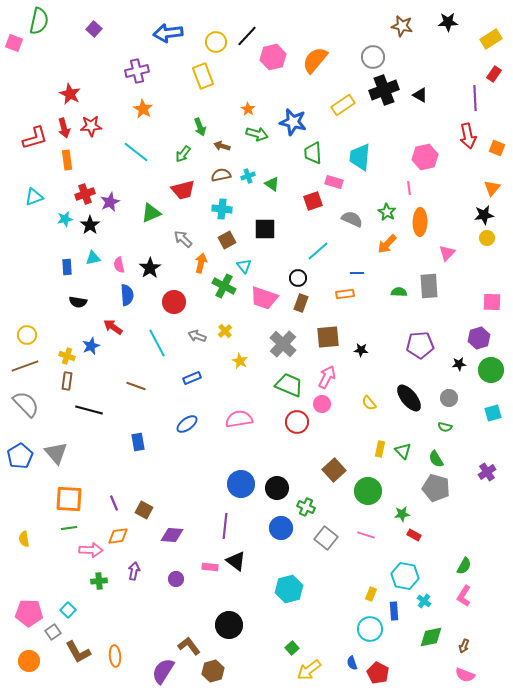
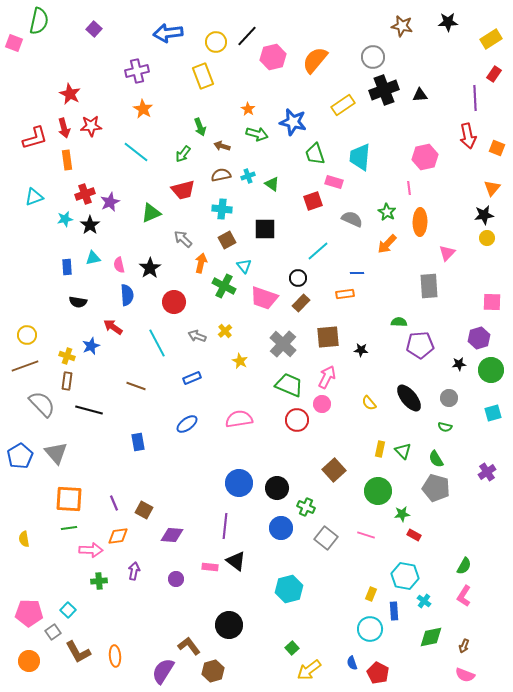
black triangle at (420, 95): rotated 35 degrees counterclockwise
green trapezoid at (313, 153): moved 2 px right, 1 px down; rotated 15 degrees counterclockwise
green semicircle at (399, 292): moved 30 px down
brown rectangle at (301, 303): rotated 24 degrees clockwise
gray semicircle at (26, 404): moved 16 px right
red circle at (297, 422): moved 2 px up
blue circle at (241, 484): moved 2 px left, 1 px up
green circle at (368, 491): moved 10 px right
